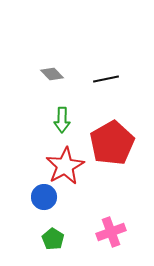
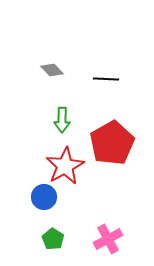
gray diamond: moved 4 px up
black line: rotated 15 degrees clockwise
pink cross: moved 3 px left, 7 px down; rotated 8 degrees counterclockwise
